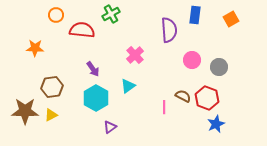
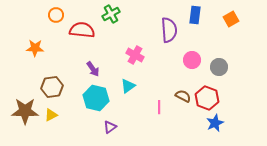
pink cross: rotated 18 degrees counterclockwise
cyan hexagon: rotated 15 degrees counterclockwise
pink line: moved 5 px left
blue star: moved 1 px left, 1 px up
